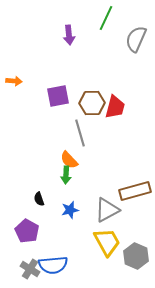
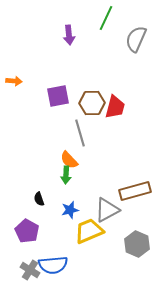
yellow trapezoid: moved 18 px left, 11 px up; rotated 84 degrees counterclockwise
gray hexagon: moved 1 px right, 12 px up
gray cross: moved 1 px down
